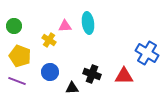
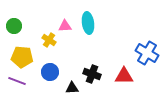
yellow pentagon: moved 2 px right, 1 px down; rotated 15 degrees counterclockwise
